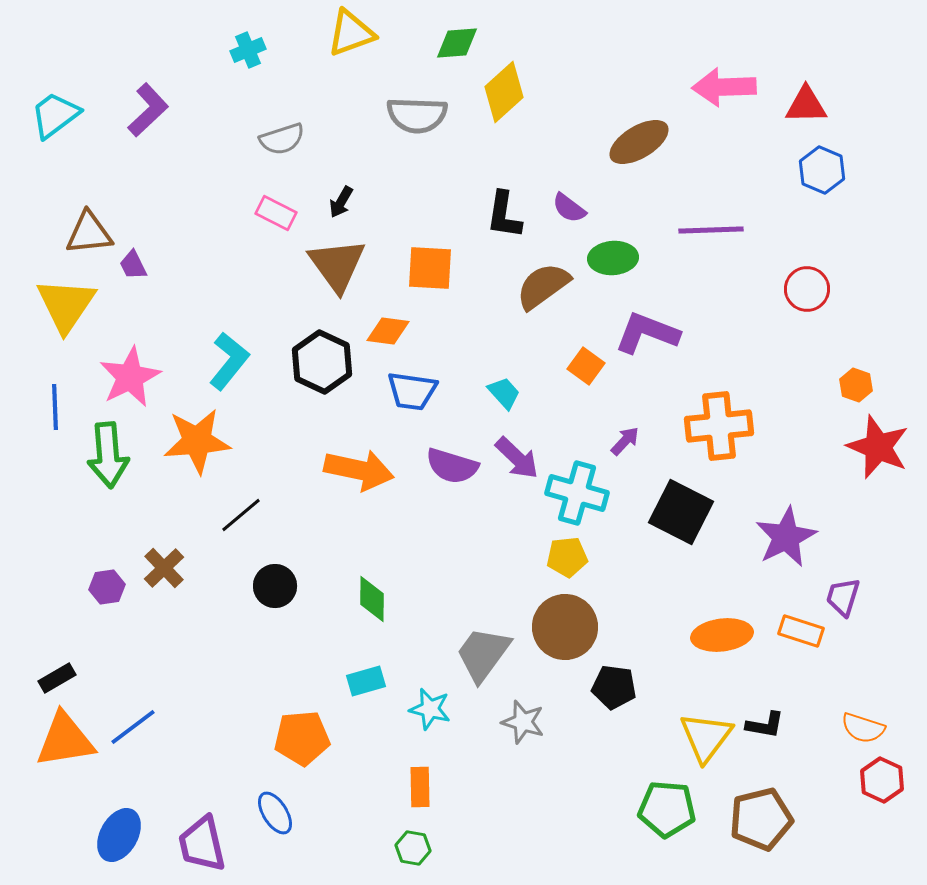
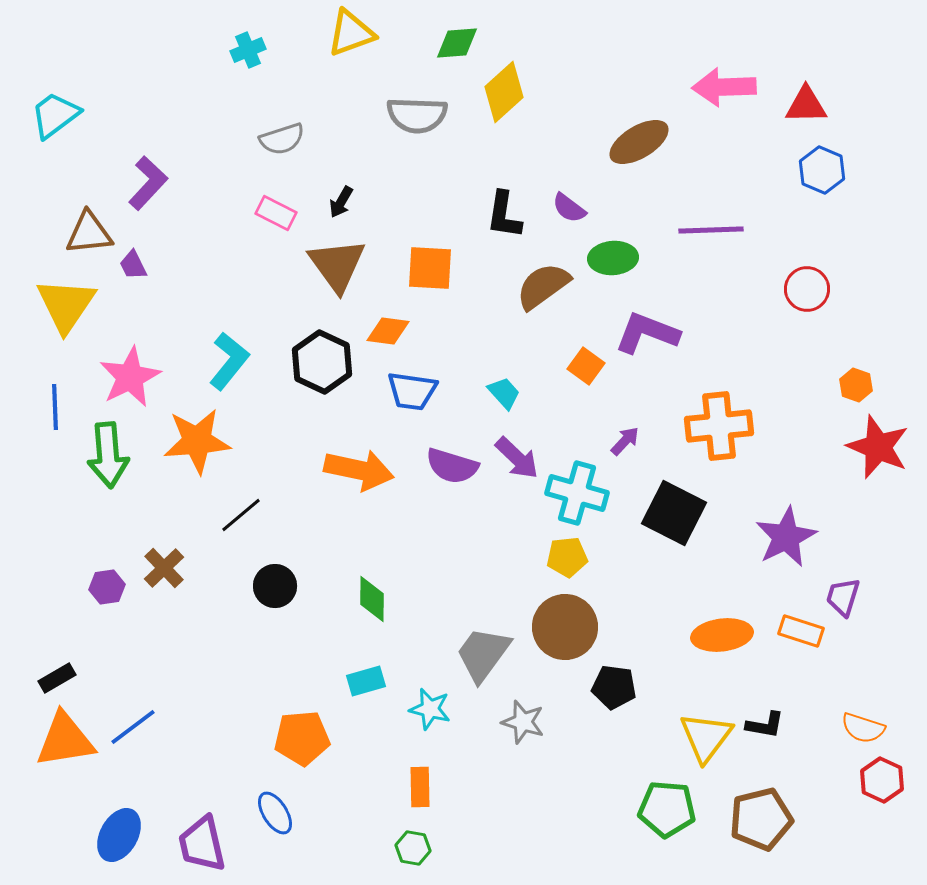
purple L-shape at (148, 110): moved 73 px down; rotated 4 degrees counterclockwise
black square at (681, 512): moved 7 px left, 1 px down
